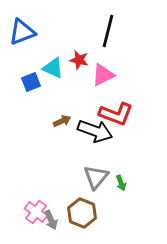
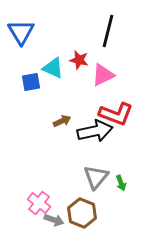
blue triangle: moved 1 px left; rotated 40 degrees counterclockwise
blue square: rotated 12 degrees clockwise
black arrow: rotated 32 degrees counterclockwise
pink cross: moved 3 px right, 9 px up
gray arrow: moved 3 px right; rotated 48 degrees counterclockwise
